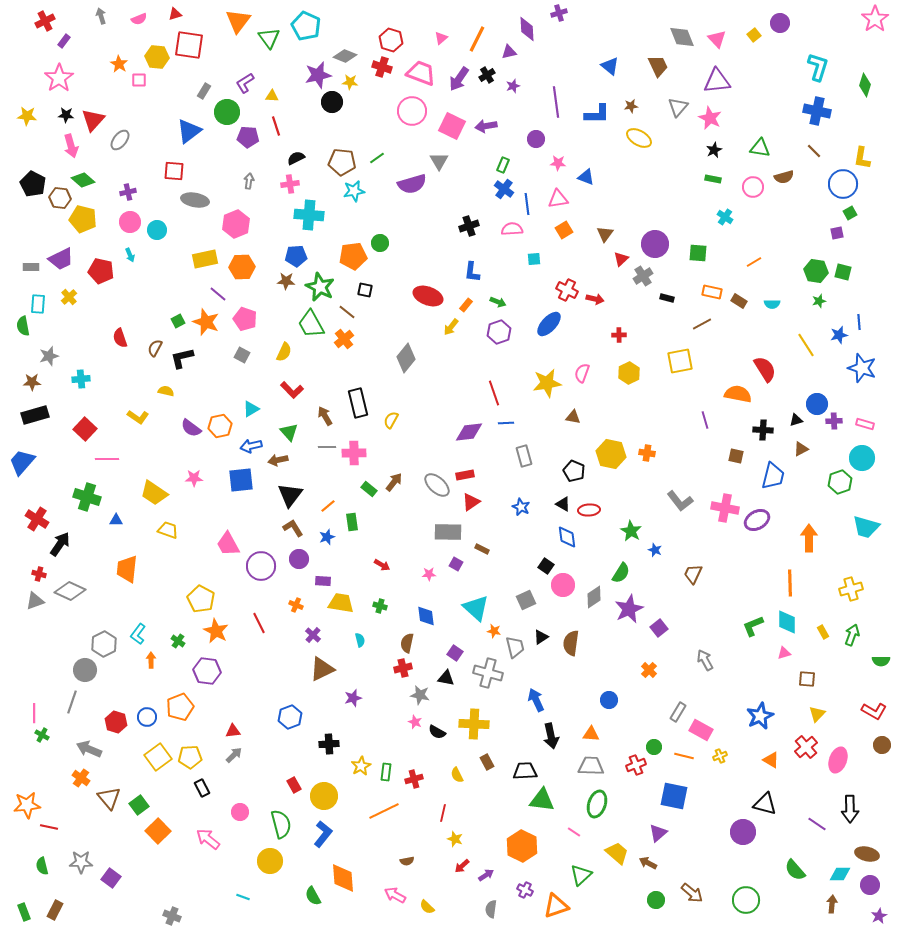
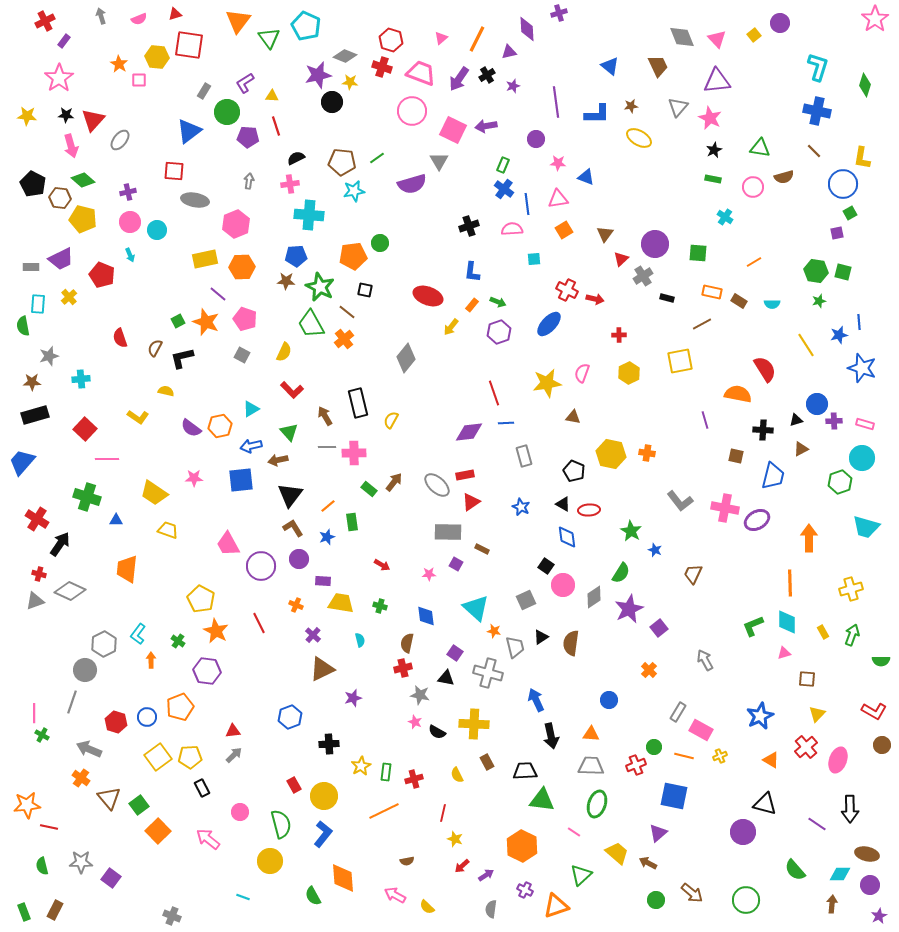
pink square at (452, 126): moved 1 px right, 4 px down
red pentagon at (101, 271): moved 1 px right, 4 px down; rotated 10 degrees clockwise
orange rectangle at (466, 305): moved 6 px right
